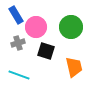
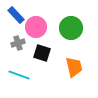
blue rectangle: rotated 12 degrees counterclockwise
green circle: moved 1 px down
black square: moved 4 px left, 2 px down
